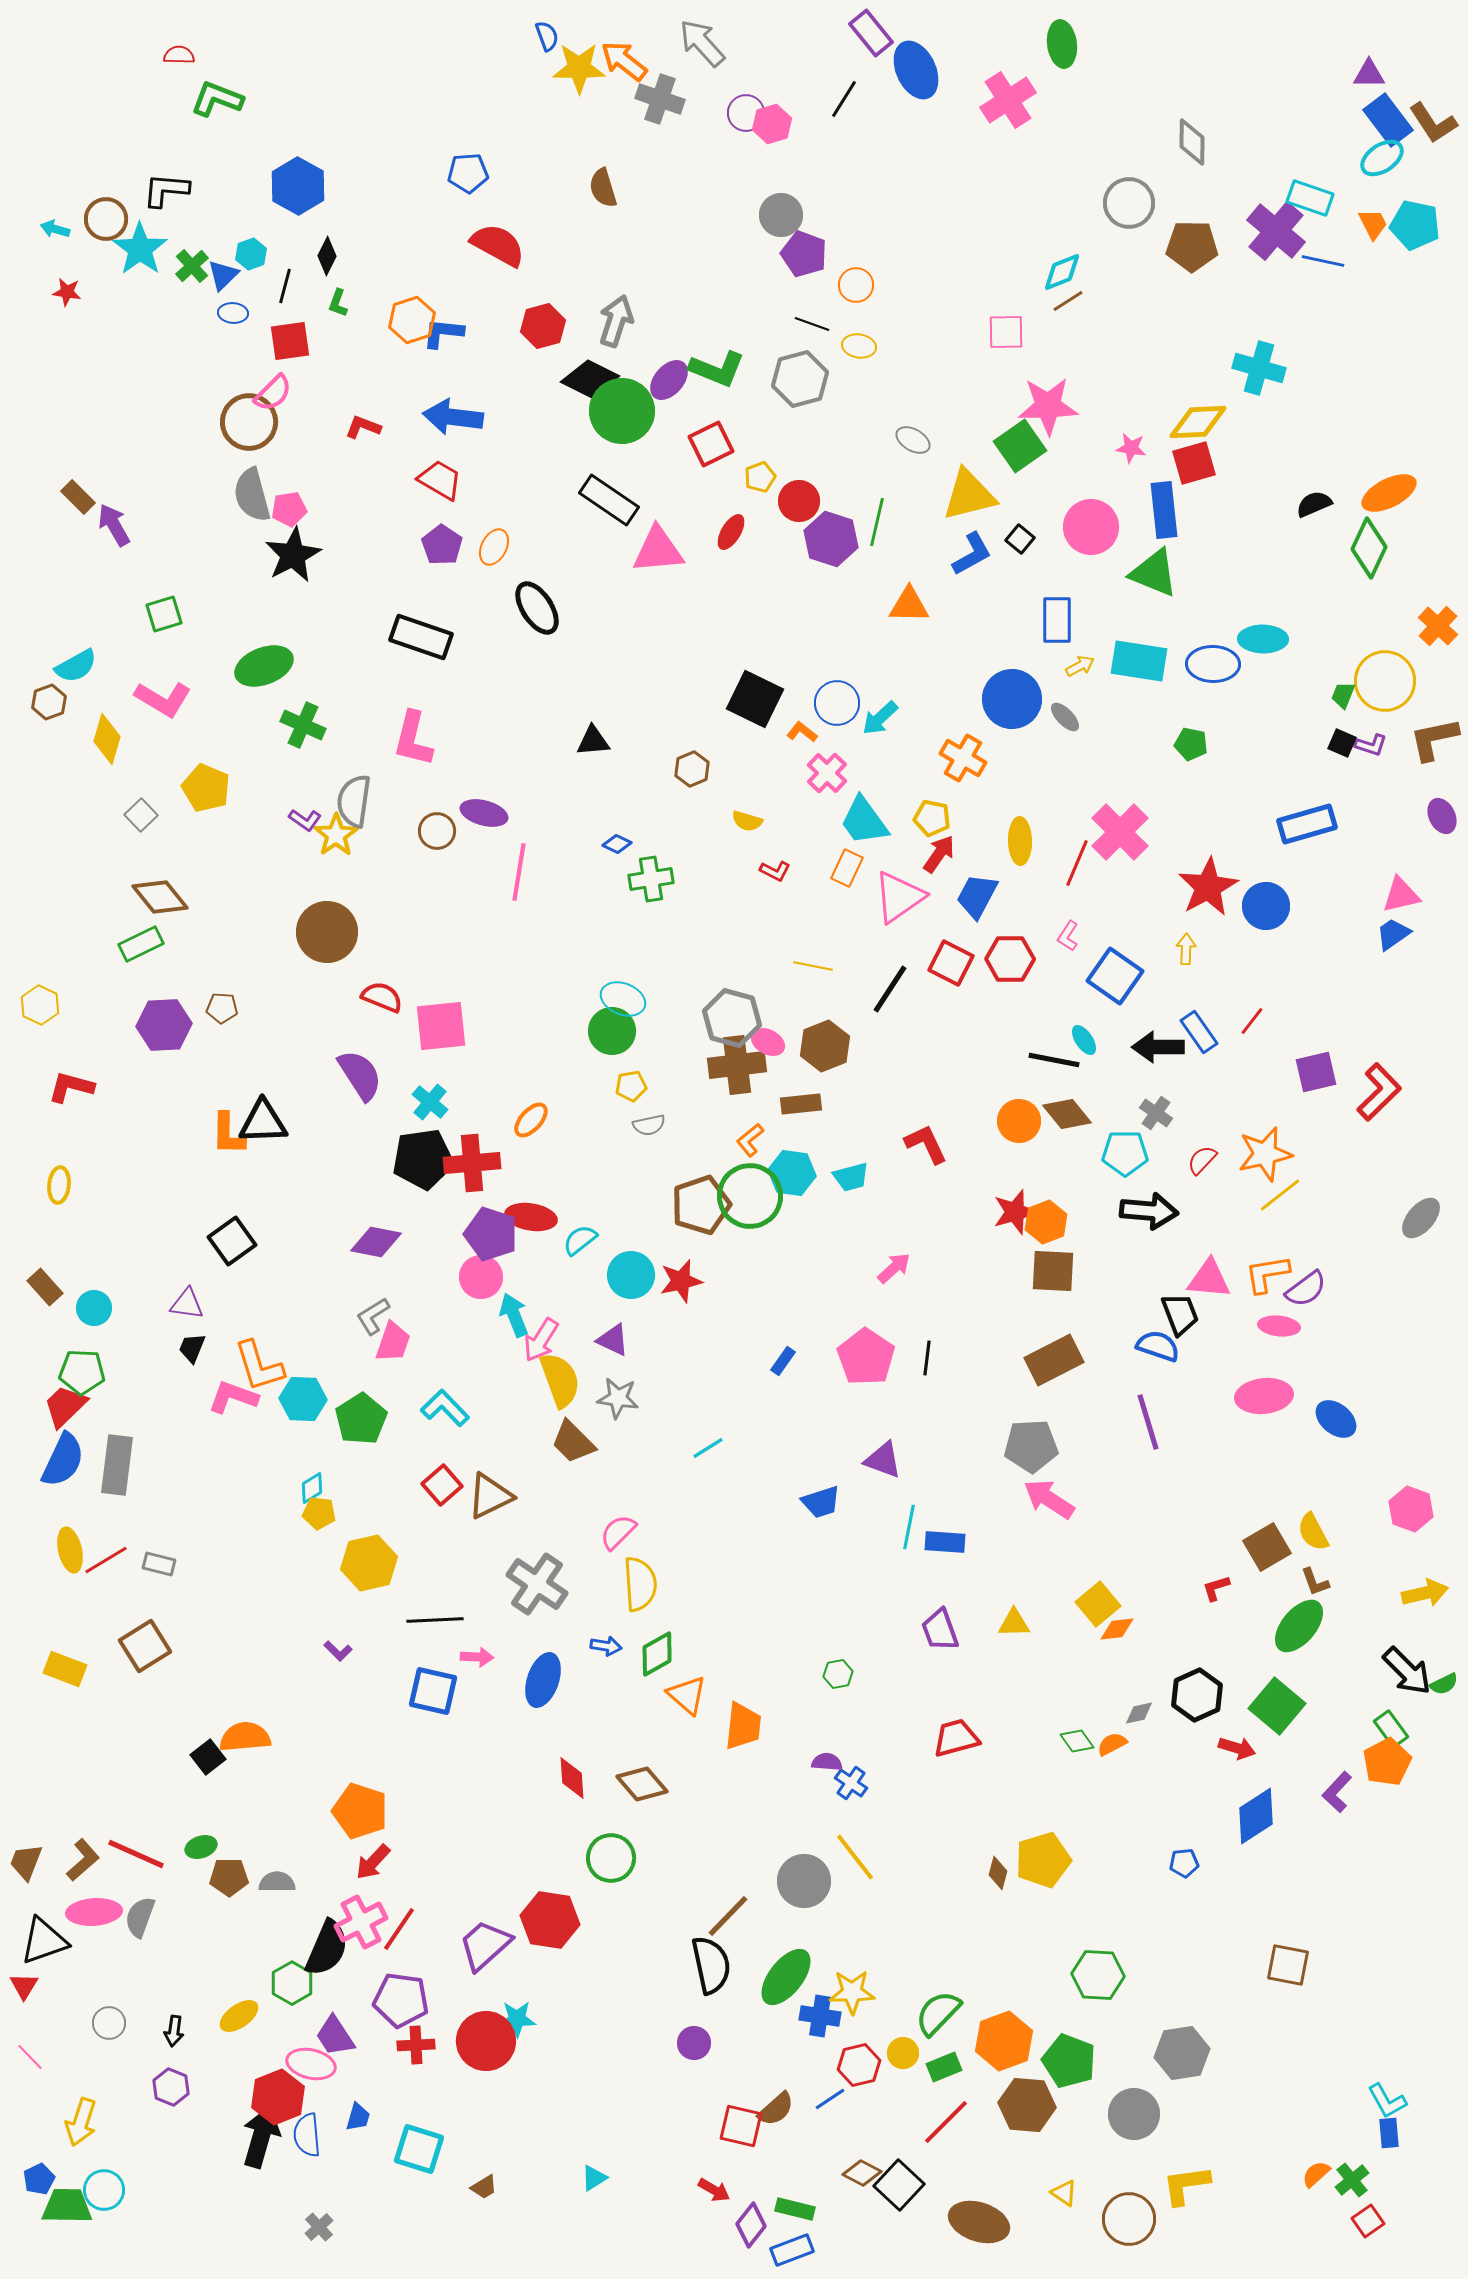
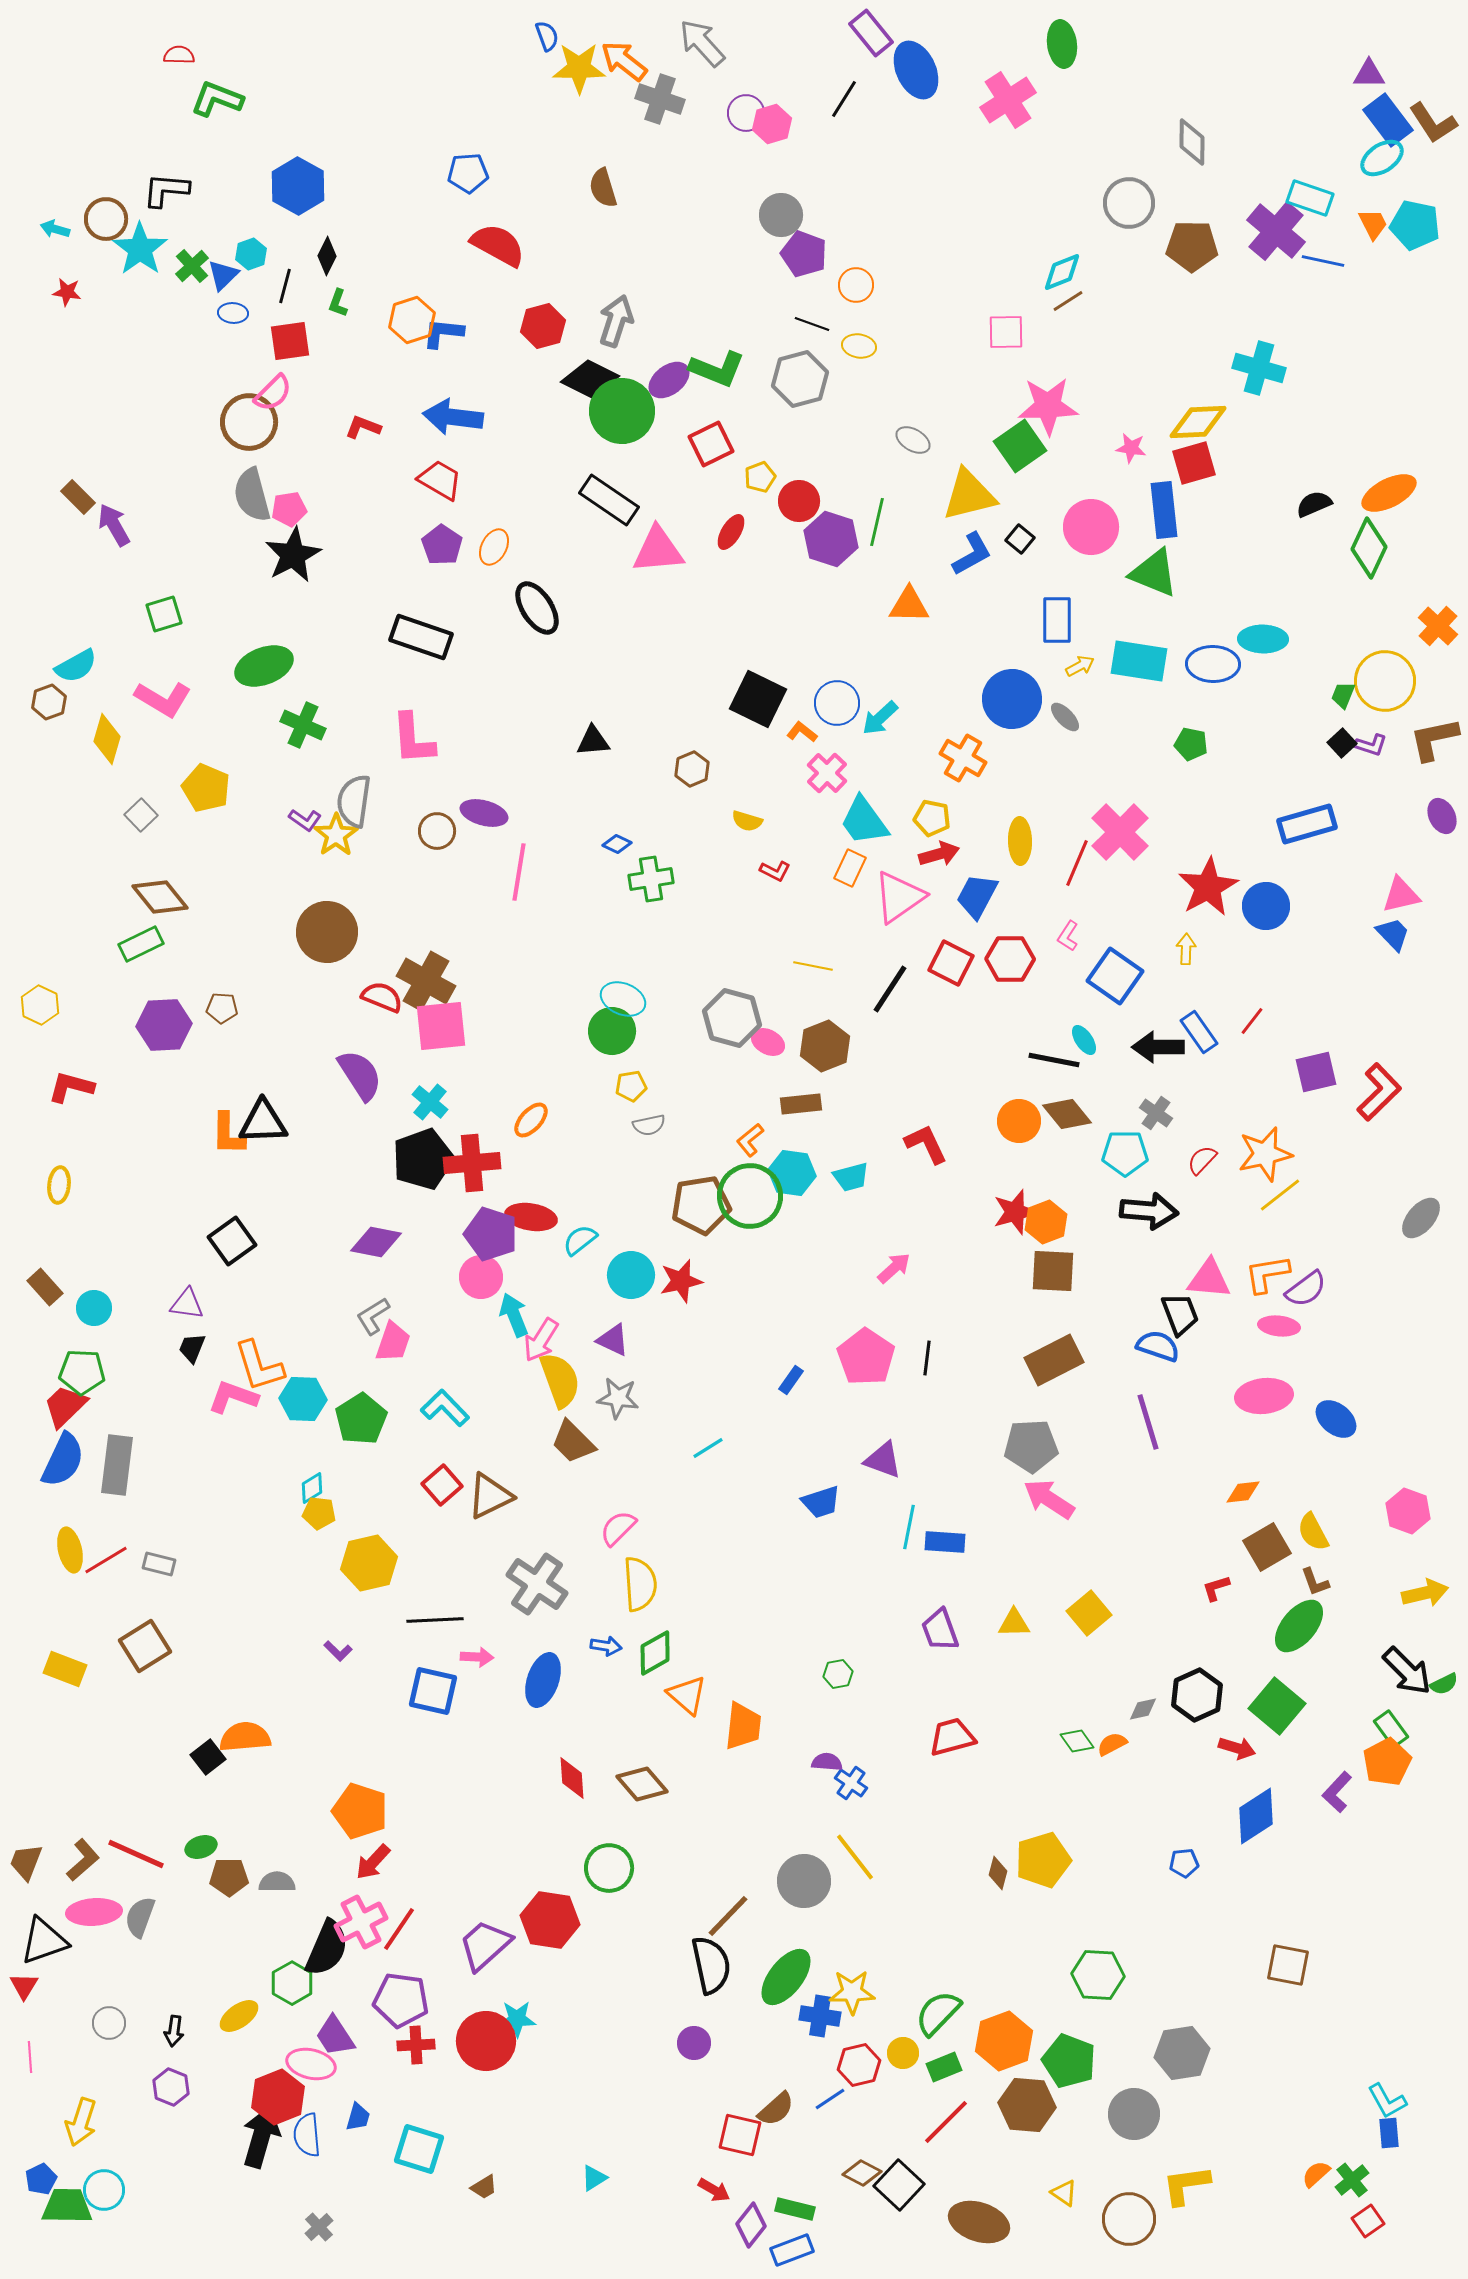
purple ellipse at (669, 380): rotated 12 degrees clockwise
black square at (755, 699): moved 3 px right
pink L-shape at (413, 739): rotated 18 degrees counterclockwise
black square at (1342, 743): rotated 24 degrees clockwise
red arrow at (939, 854): rotated 39 degrees clockwise
orange rectangle at (847, 868): moved 3 px right
blue trapezoid at (1393, 934): rotated 81 degrees clockwise
brown cross at (737, 1065): moved 311 px left, 84 px up; rotated 36 degrees clockwise
black pentagon at (423, 1159): rotated 12 degrees counterclockwise
brown pentagon at (701, 1205): rotated 10 degrees clockwise
blue rectangle at (783, 1361): moved 8 px right, 19 px down
pink hexagon at (1411, 1509): moved 3 px left, 2 px down
pink semicircle at (618, 1532): moved 4 px up
yellow square at (1098, 1604): moved 9 px left, 9 px down
orange diamond at (1117, 1629): moved 126 px right, 137 px up
green diamond at (657, 1654): moved 2 px left, 1 px up
gray diamond at (1139, 1713): moved 4 px right, 4 px up
red trapezoid at (956, 1738): moved 4 px left, 1 px up
green circle at (611, 1858): moved 2 px left, 10 px down
pink line at (30, 2057): rotated 40 degrees clockwise
red square at (741, 2126): moved 1 px left, 9 px down
blue pentagon at (39, 2179): moved 2 px right
